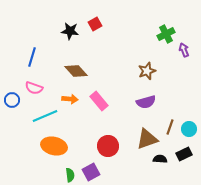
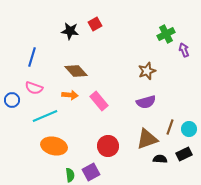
orange arrow: moved 4 px up
